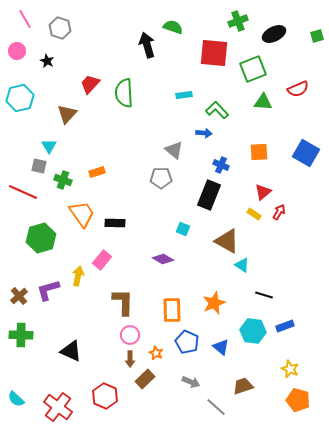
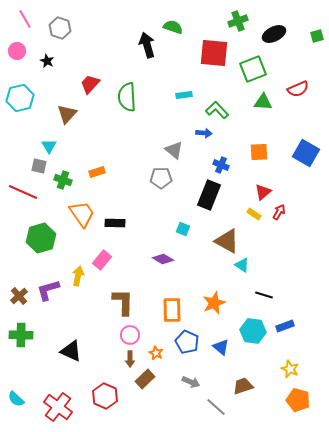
green semicircle at (124, 93): moved 3 px right, 4 px down
